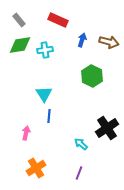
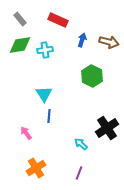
gray rectangle: moved 1 px right, 1 px up
pink arrow: rotated 48 degrees counterclockwise
